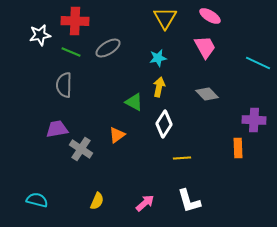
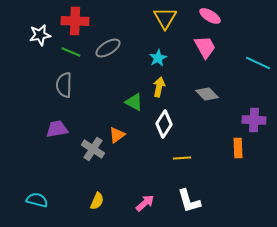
cyan star: rotated 18 degrees counterclockwise
gray cross: moved 12 px right
